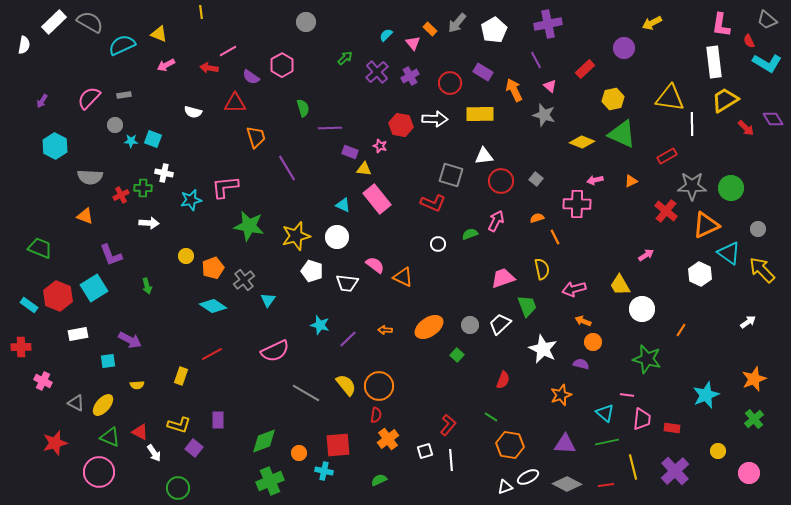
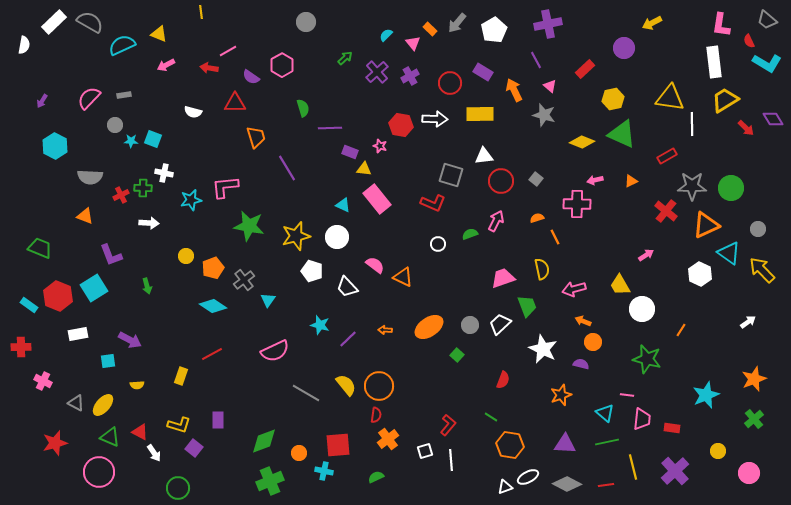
white trapezoid at (347, 283): moved 4 px down; rotated 40 degrees clockwise
green semicircle at (379, 480): moved 3 px left, 3 px up
